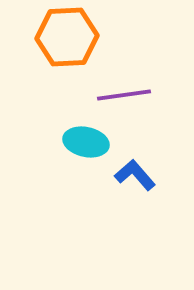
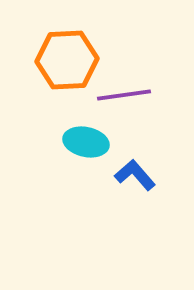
orange hexagon: moved 23 px down
